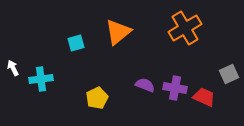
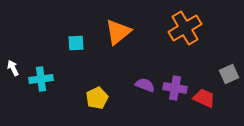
cyan square: rotated 12 degrees clockwise
red trapezoid: moved 1 px down
